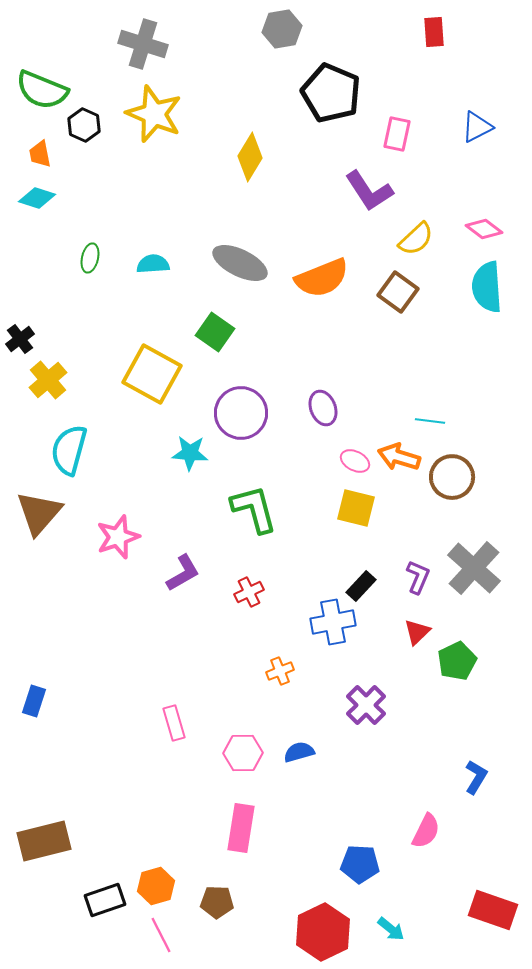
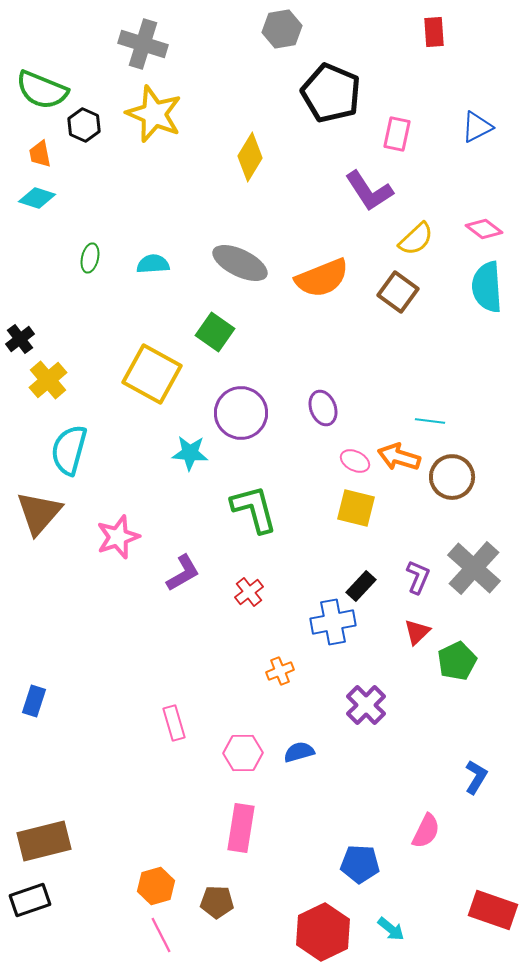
red cross at (249, 592): rotated 12 degrees counterclockwise
black rectangle at (105, 900): moved 75 px left
